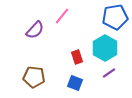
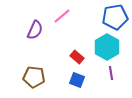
pink line: rotated 12 degrees clockwise
purple semicircle: rotated 18 degrees counterclockwise
cyan hexagon: moved 2 px right, 1 px up
red rectangle: rotated 32 degrees counterclockwise
purple line: moved 2 px right; rotated 64 degrees counterclockwise
blue square: moved 2 px right, 3 px up
